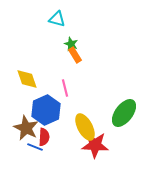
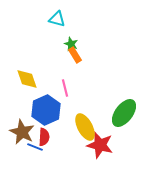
brown star: moved 4 px left, 4 px down
red star: moved 5 px right; rotated 12 degrees clockwise
